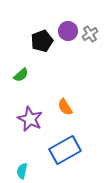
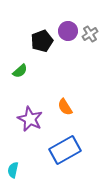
green semicircle: moved 1 px left, 4 px up
cyan semicircle: moved 9 px left, 1 px up
